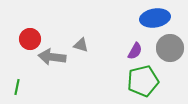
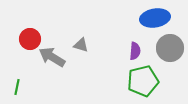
purple semicircle: rotated 24 degrees counterclockwise
gray arrow: rotated 24 degrees clockwise
